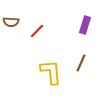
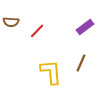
purple rectangle: moved 2 px down; rotated 36 degrees clockwise
